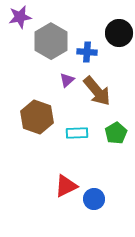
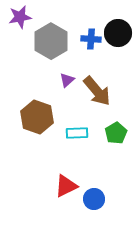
black circle: moved 1 px left
blue cross: moved 4 px right, 13 px up
